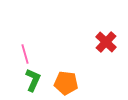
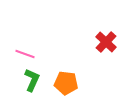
pink line: rotated 54 degrees counterclockwise
green L-shape: moved 1 px left
